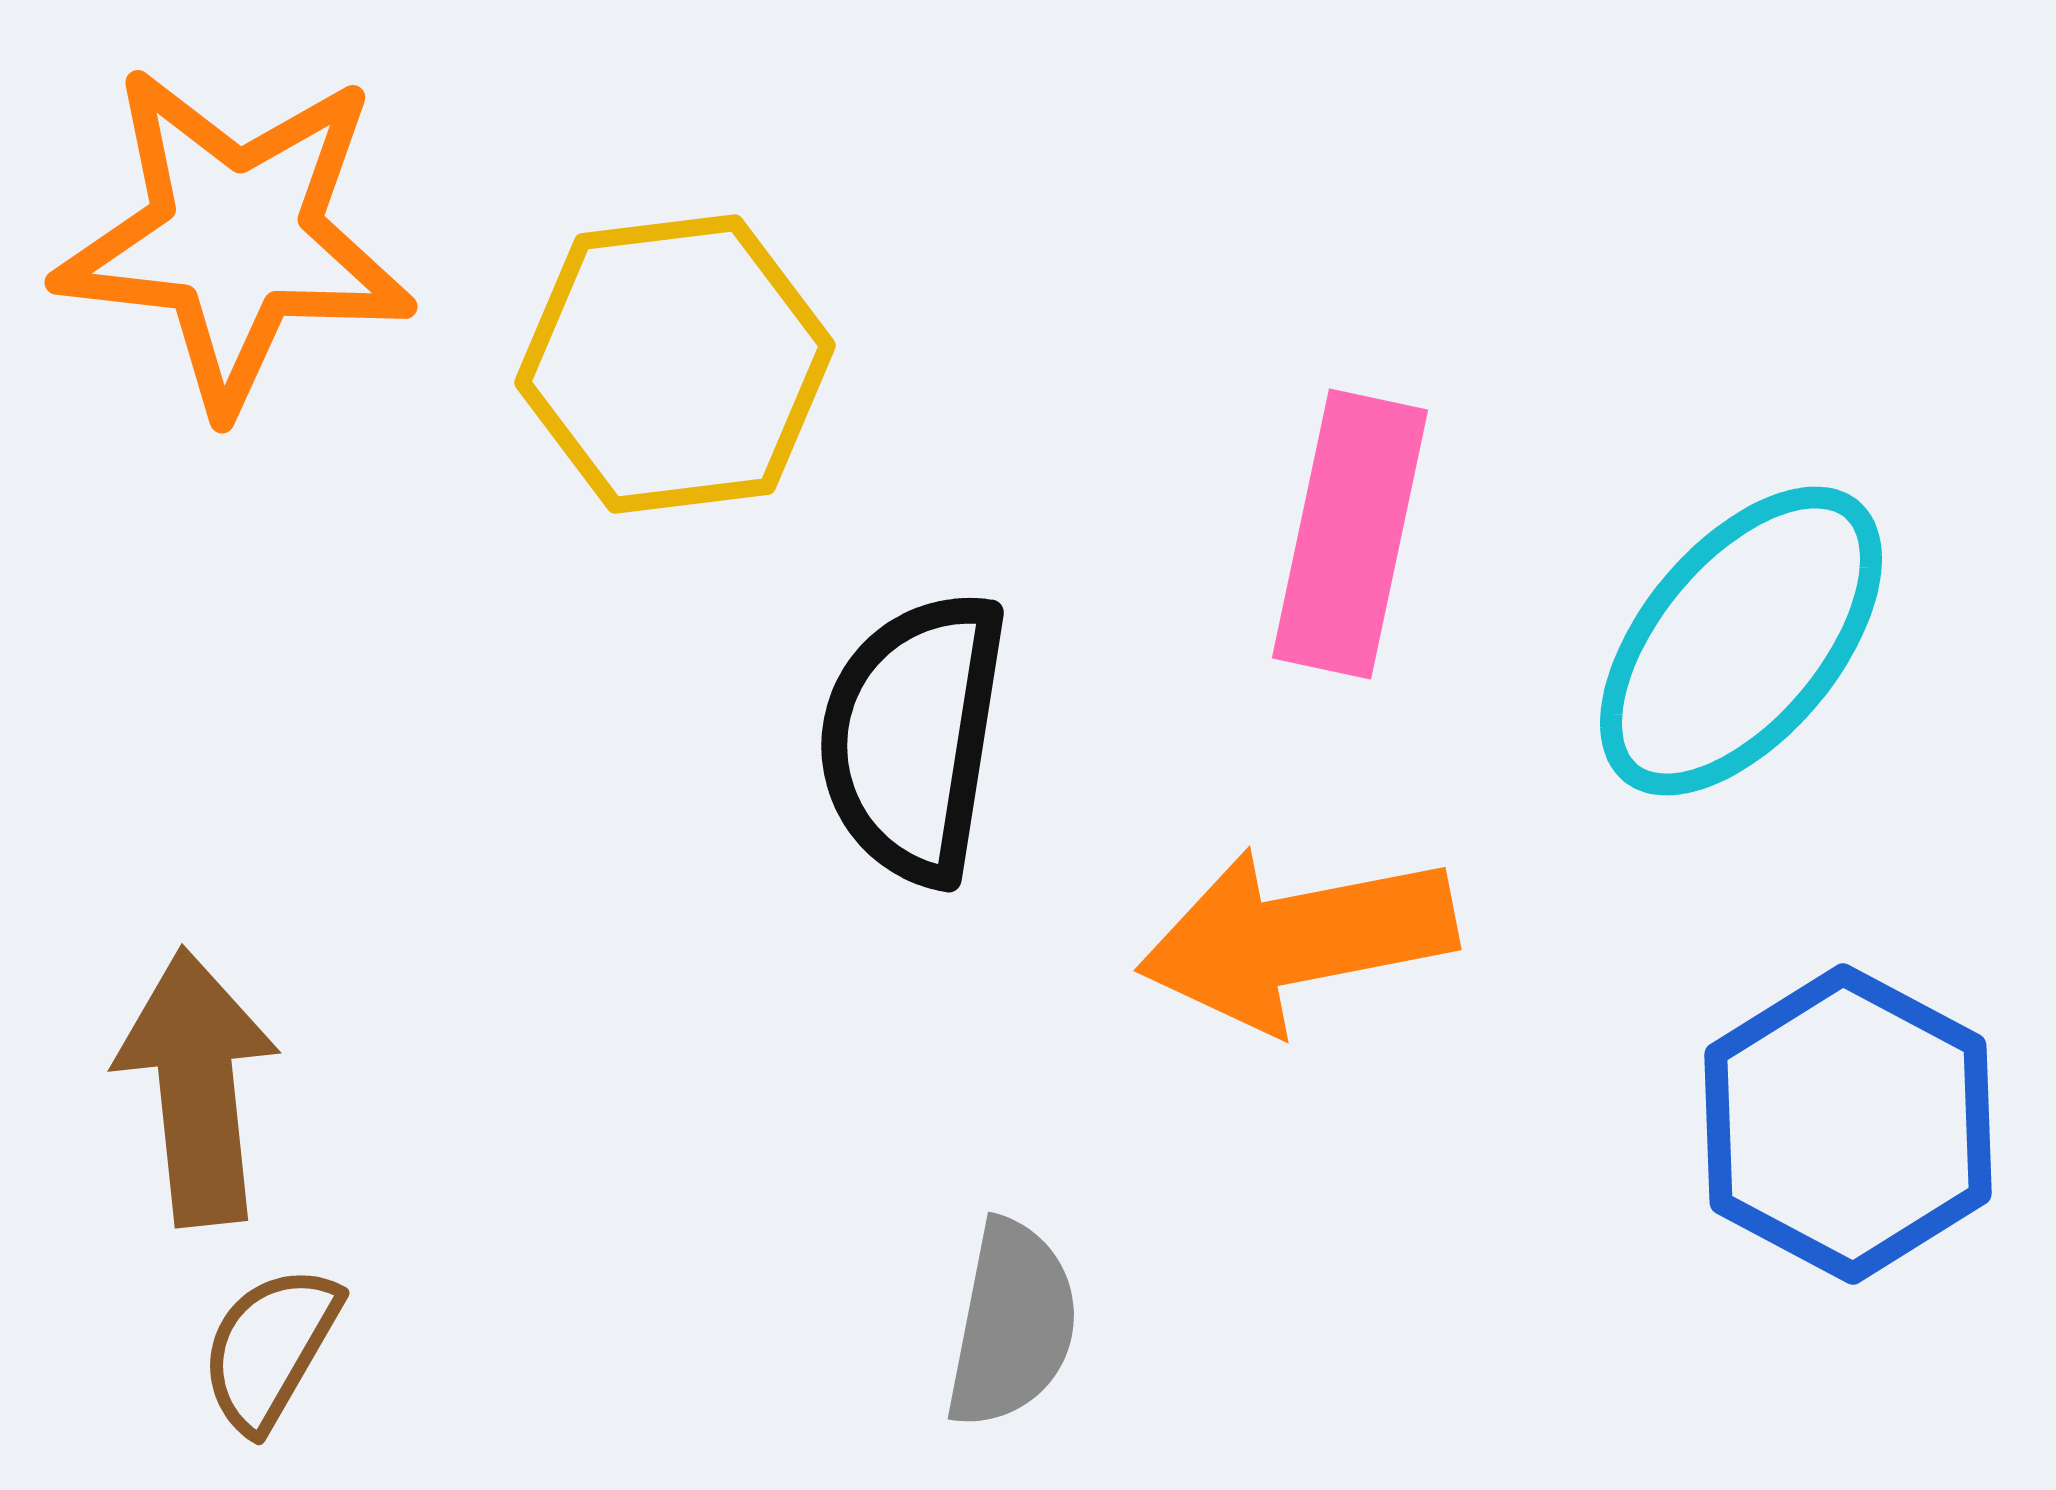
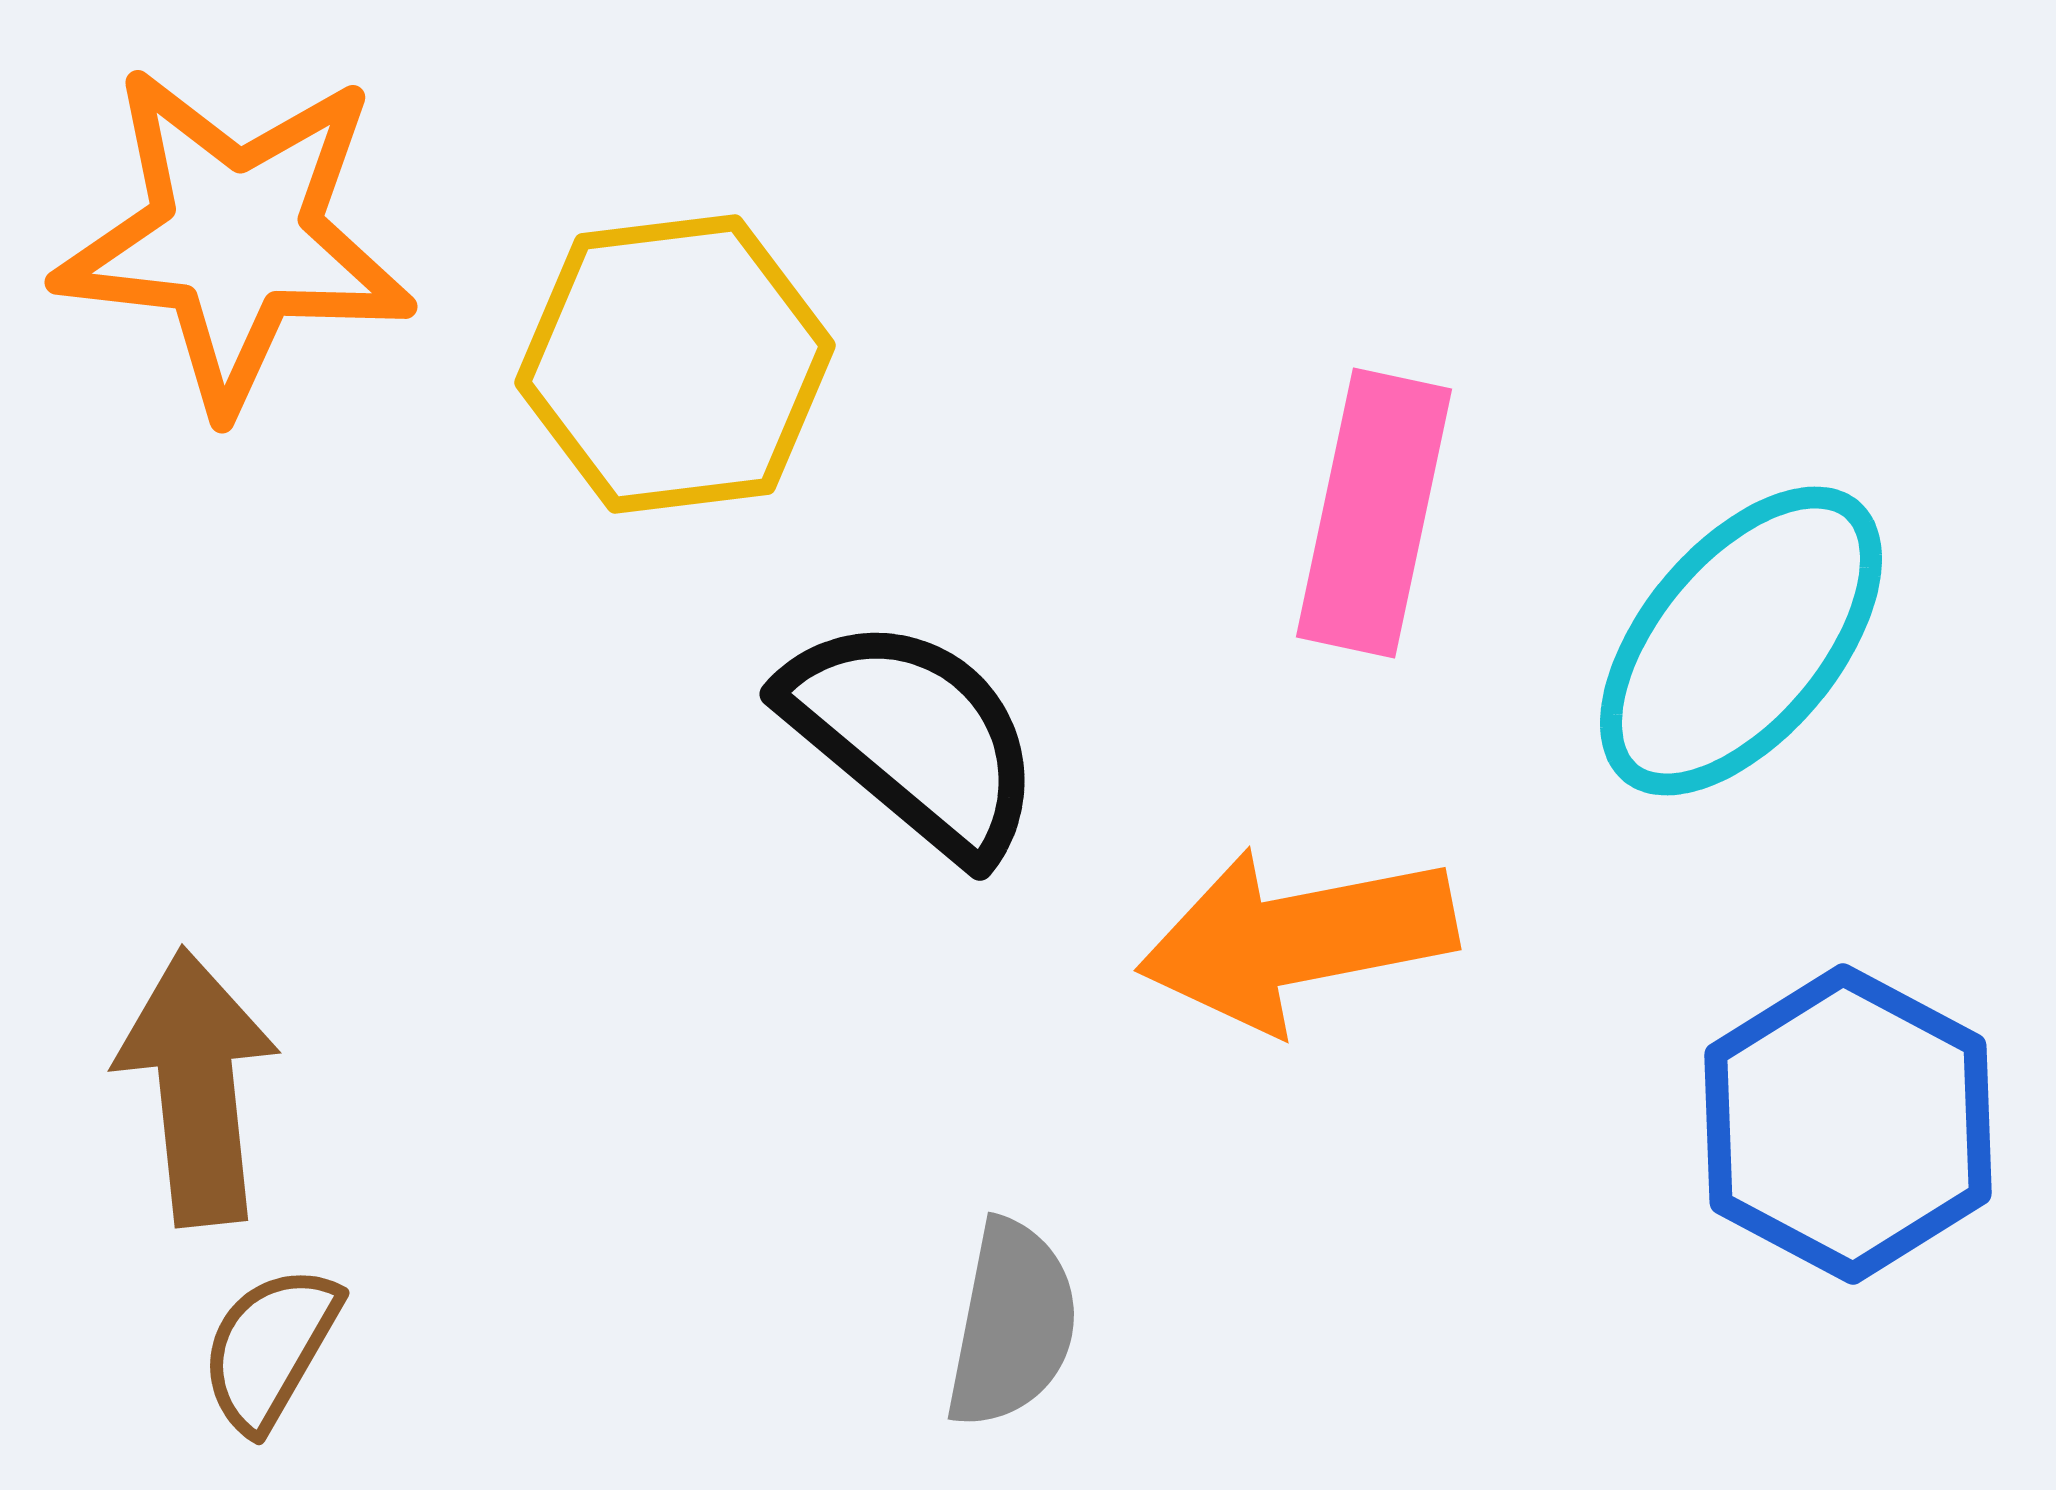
pink rectangle: moved 24 px right, 21 px up
black semicircle: rotated 121 degrees clockwise
